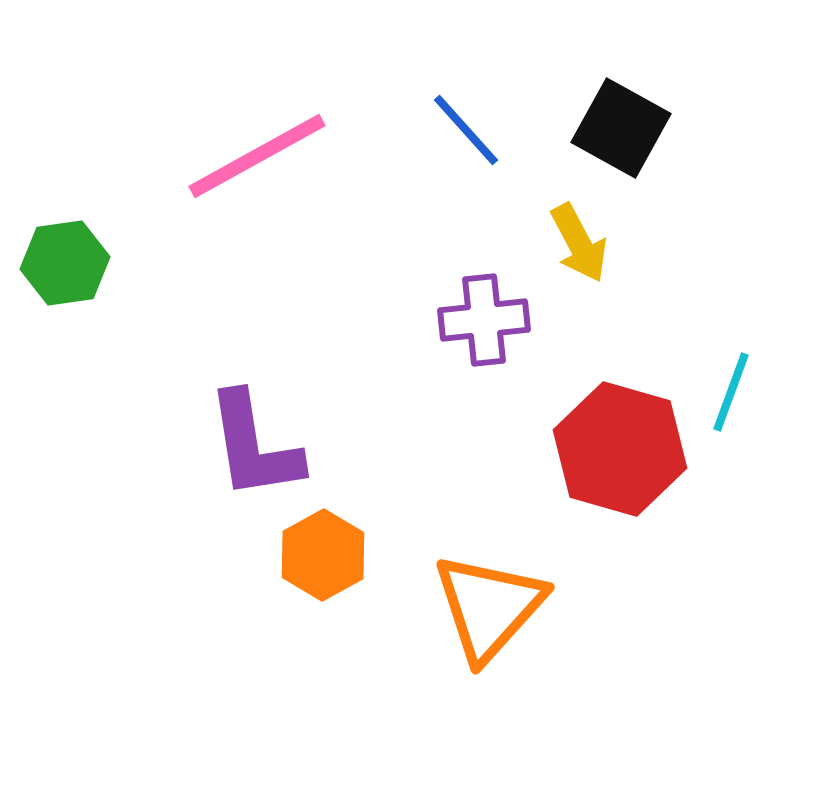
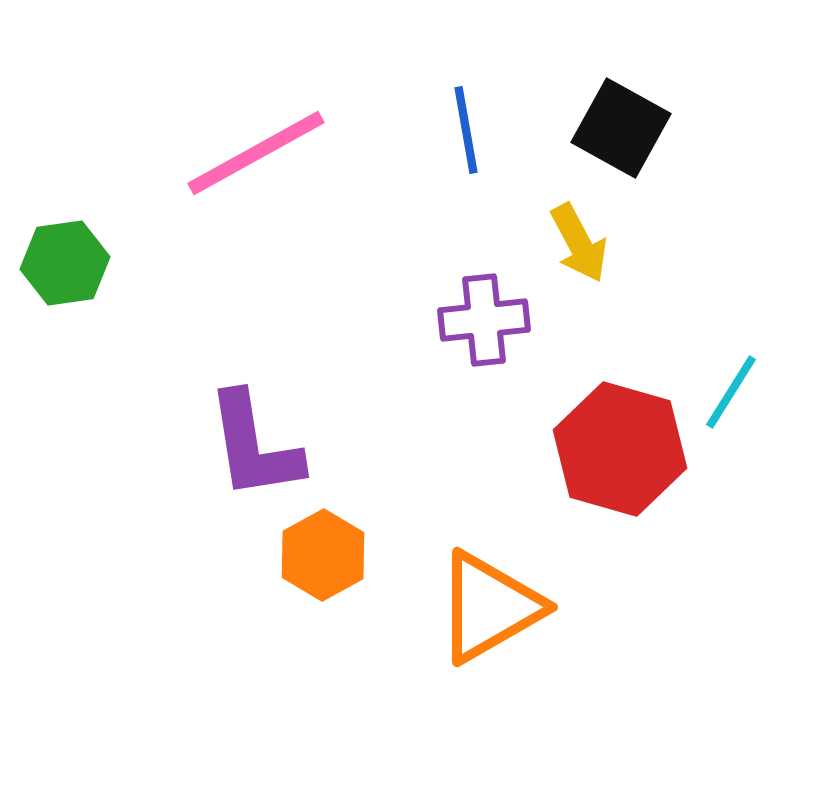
blue line: rotated 32 degrees clockwise
pink line: moved 1 px left, 3 px up
cyan line: rotated 12 degrees clockwise
orange triangle: rotated 18 degrees clockwise
